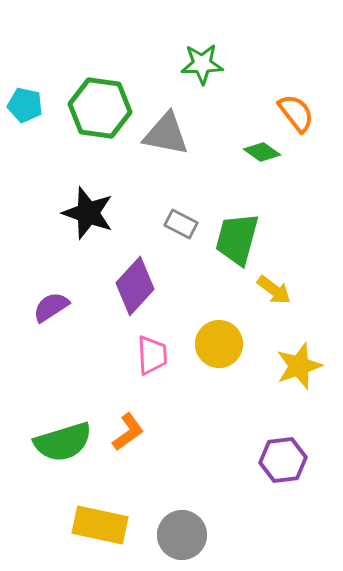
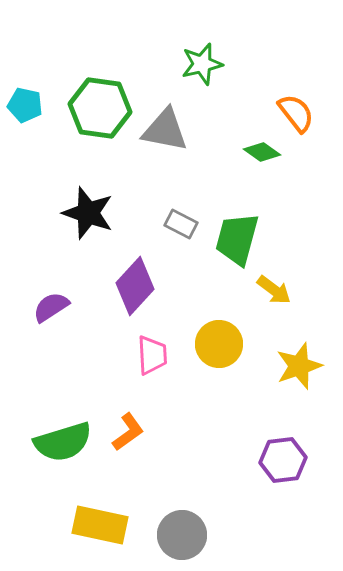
green star: rotated 12 degrees counterclockwise
gray triangle: moved 1 px left, 4 px up
